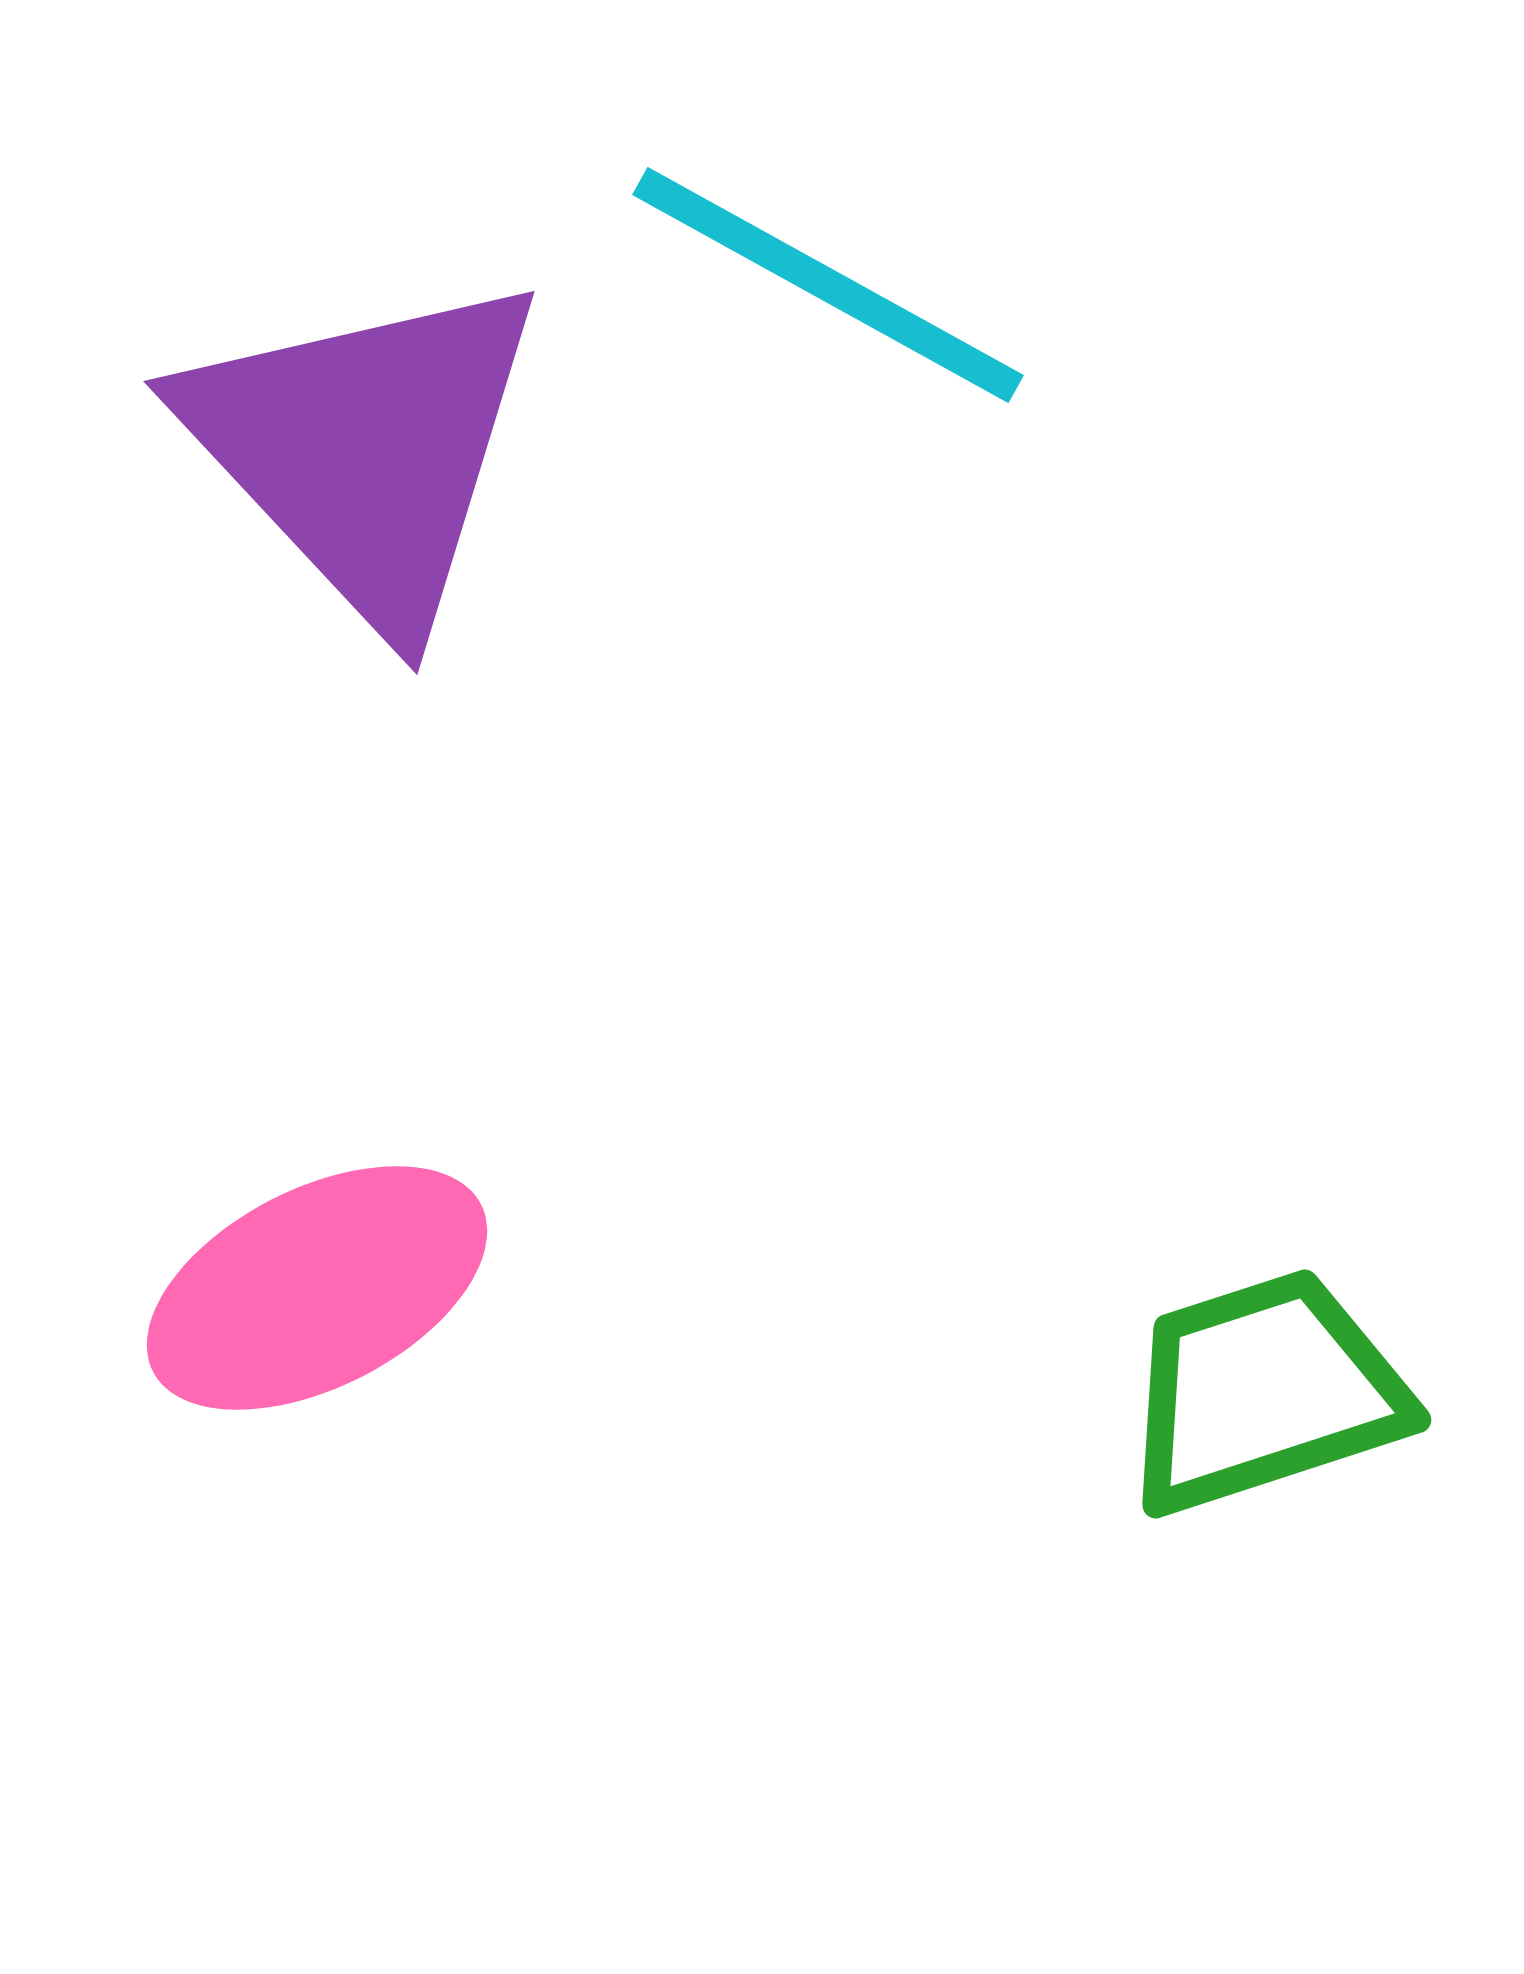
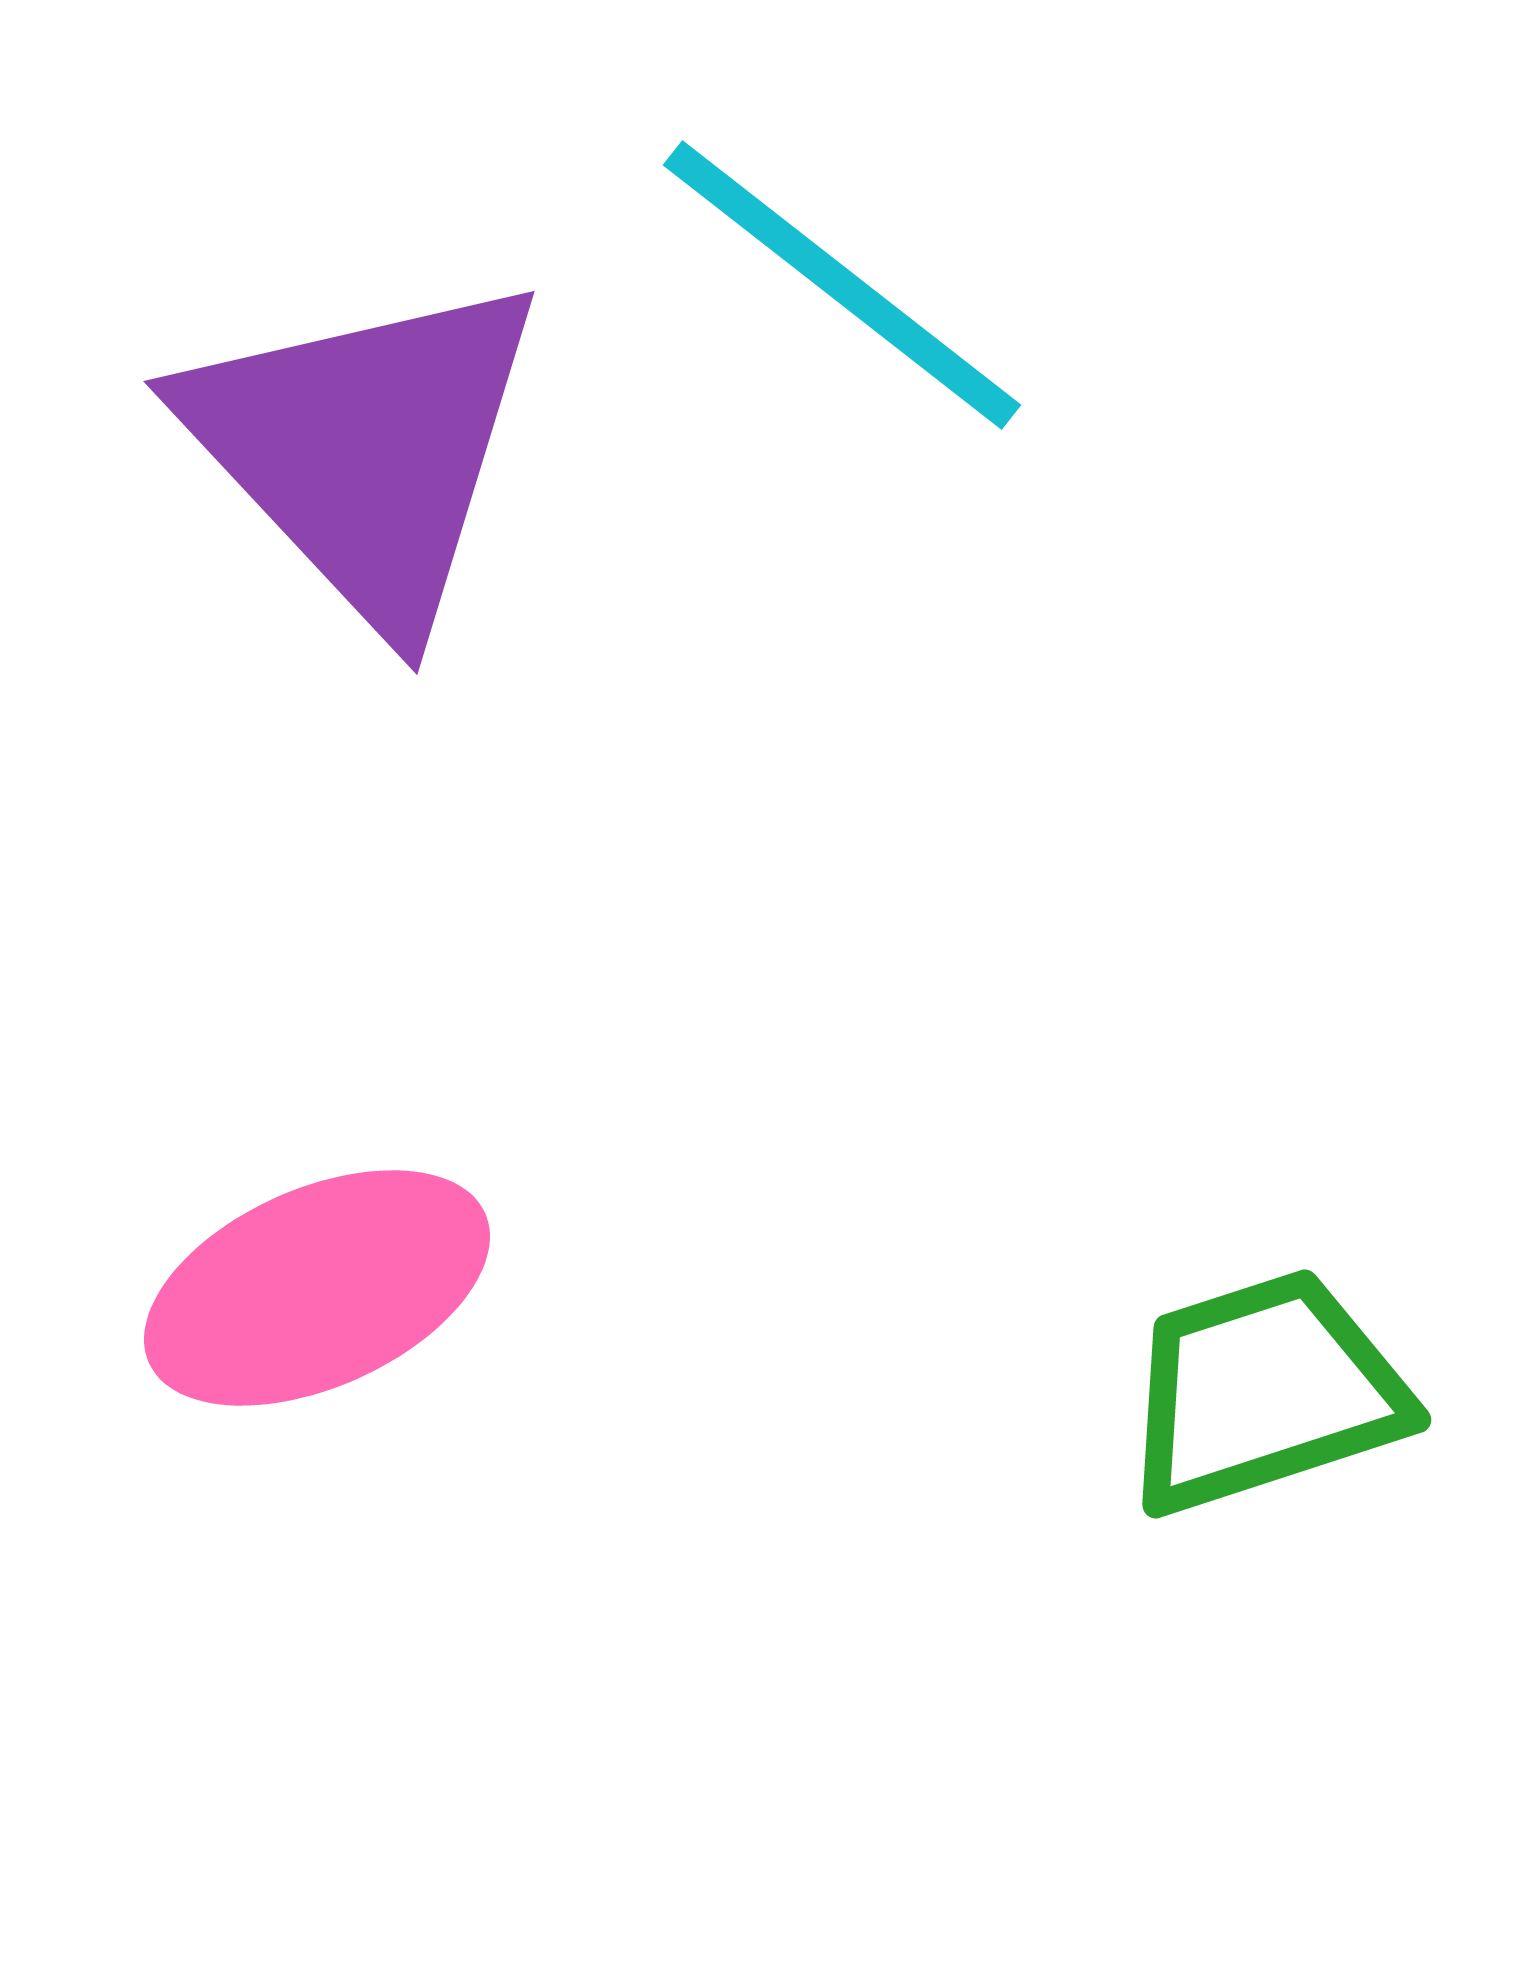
cyan line: moved 14 px right; rotated 9 degrees clockwise
pink ellipse: rotated 3 degrees clockwise
